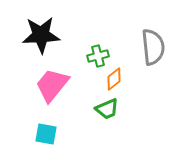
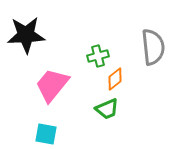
black star: moved 15 px left
orange diamond: moved 1 px right
